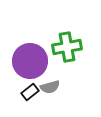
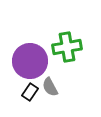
gray semicircle: rotated 78 degrees clockwise
black rectangle: rotated 18 degrees counterclockwise
